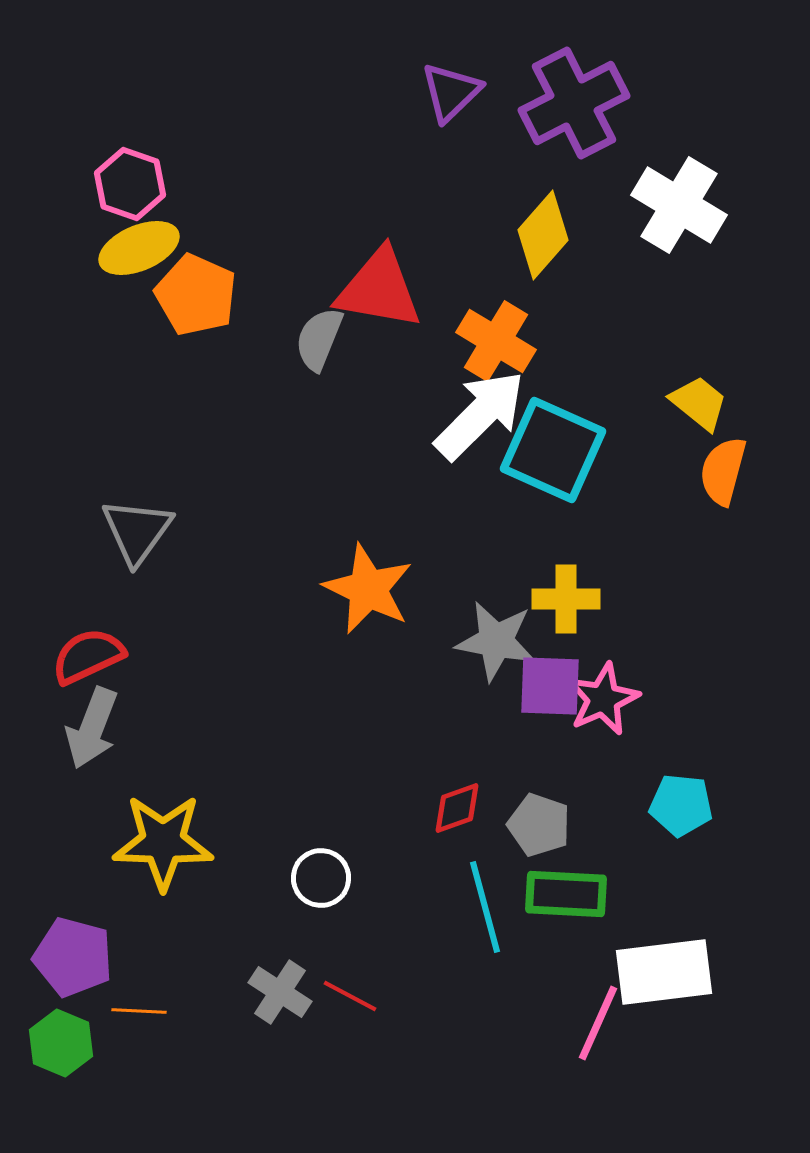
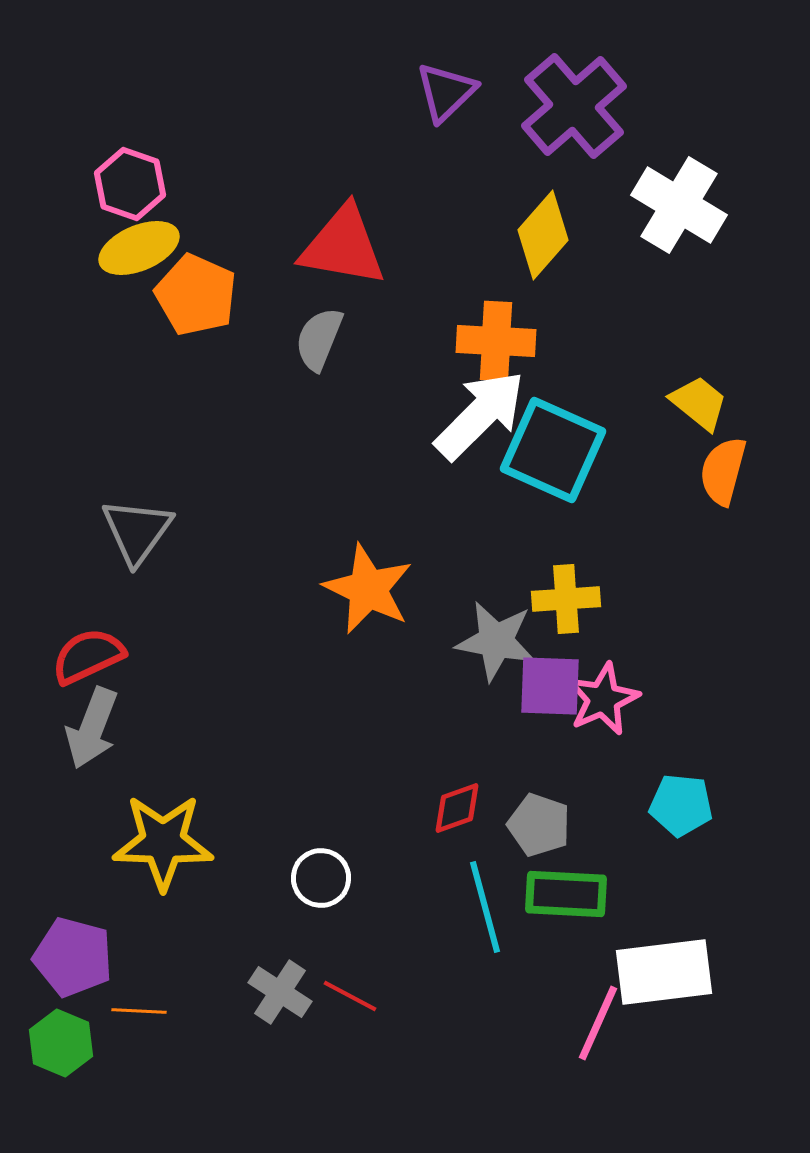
purple triangle: moved 5 px left
purple cross: moved 3 px down; rotated 14 degrees counterclockwise
red triangle: moved 36 px left, 43 px up
orange cross: rotated 28 degrees counterclockwise
yellow cross: rotated 4 degrees counterclockwise
